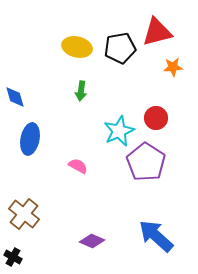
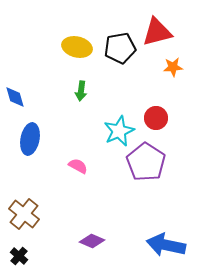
blue arrow: moved 10 px right, 9 px down; rotated 30 degrees counterclockwise
black cross: moved 6 px right, 1 px up; rotated 12 degrees clockwise
